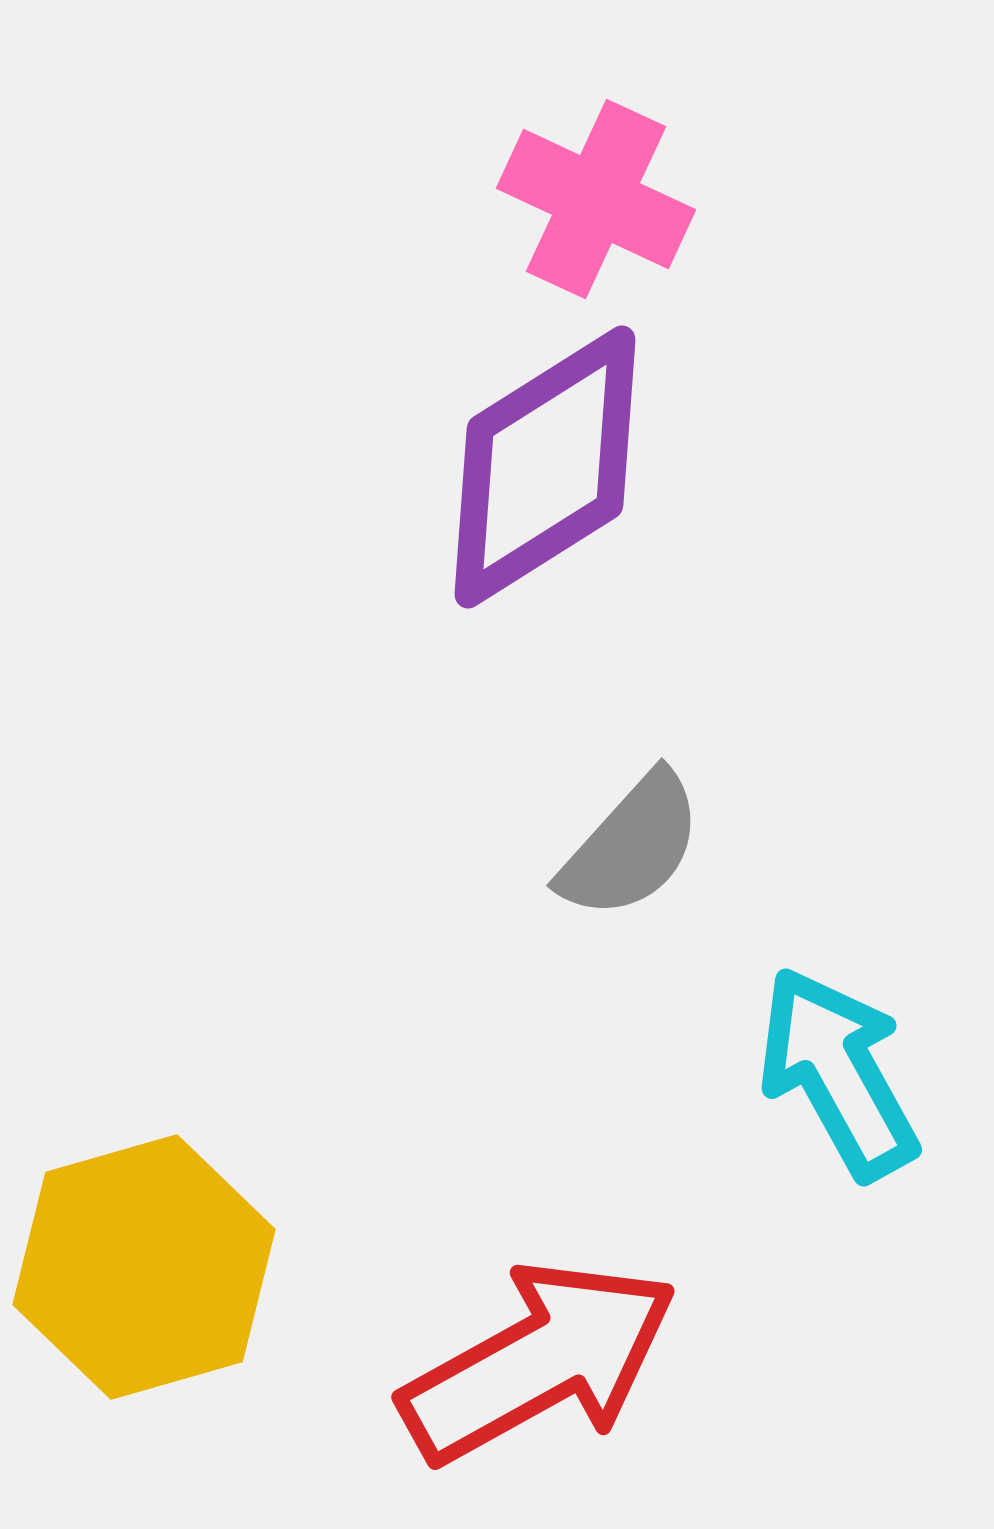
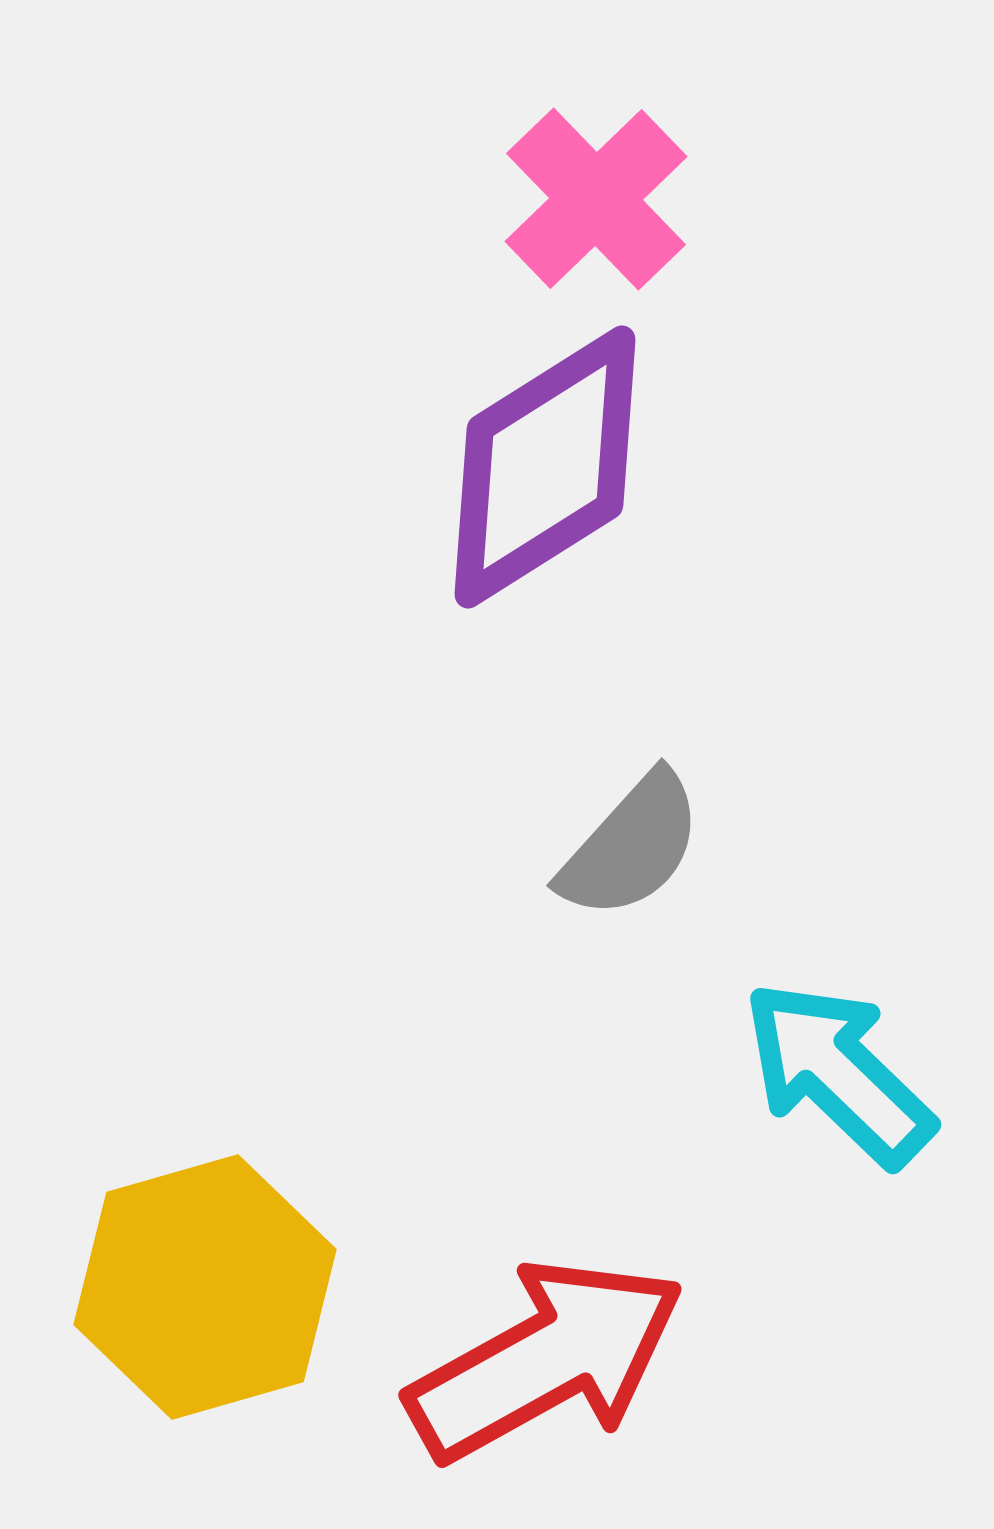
pink cross: rotated 21 degrees clockwise
cyan arrow: rotated 17 degrees counterclockwise
yellow hexagon: moved 61 px right, 20 px down
red arrow: moved 7 px right, 2 px up
